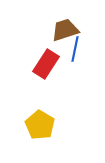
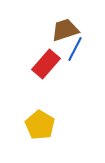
blue line: rotated 15 degrees clockwise
red rectangle: rotated 8 degrees clockwise
